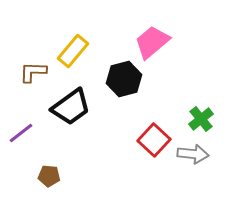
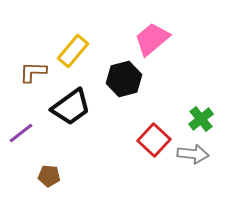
pink trapezoid: moved 3 px up
